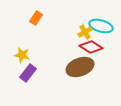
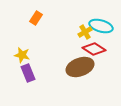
red diamond: moved 3 px right, 2 px down
purple rectangle: rotated 60 degrees counterclockwise
